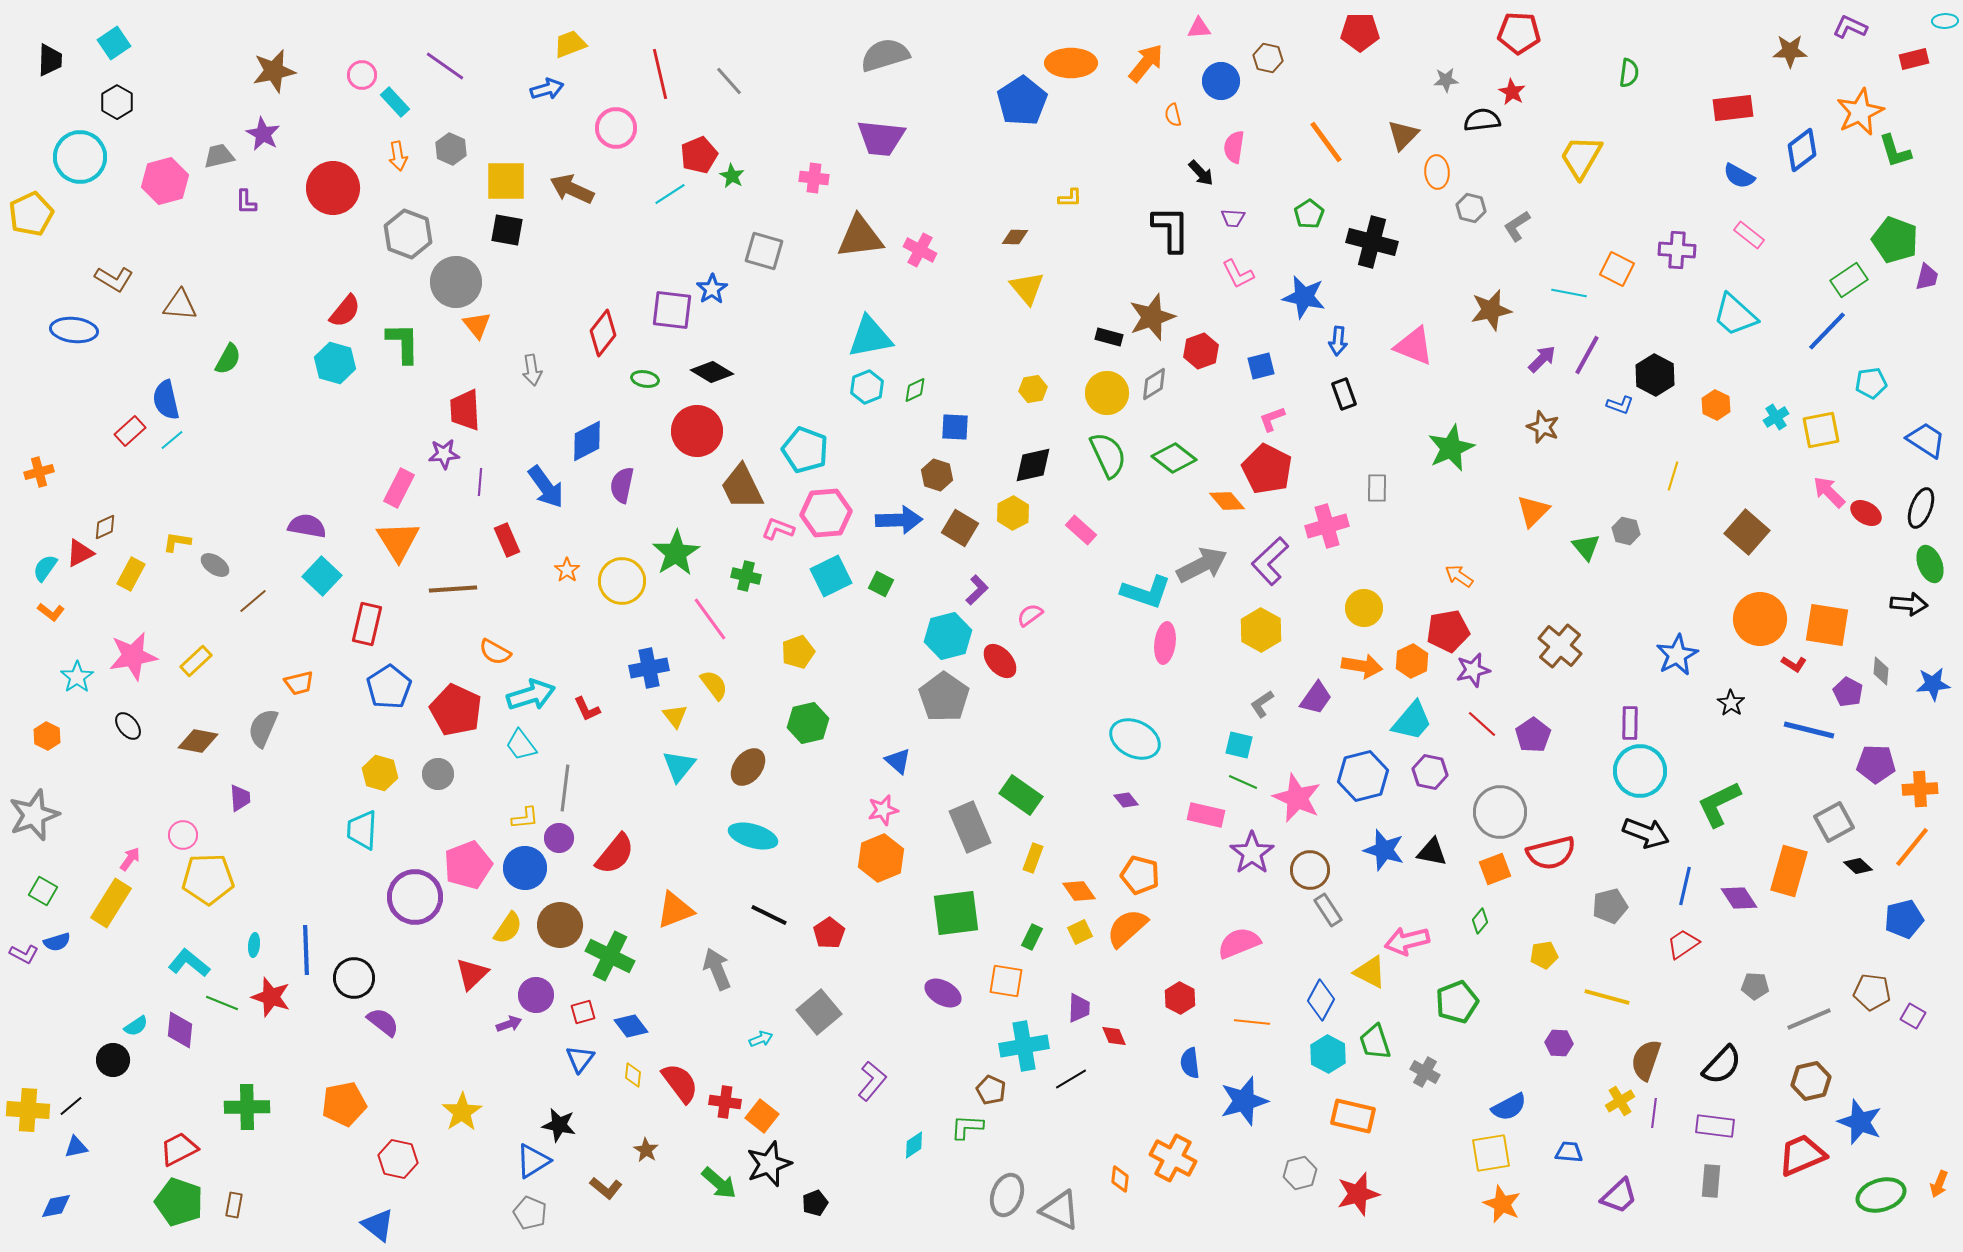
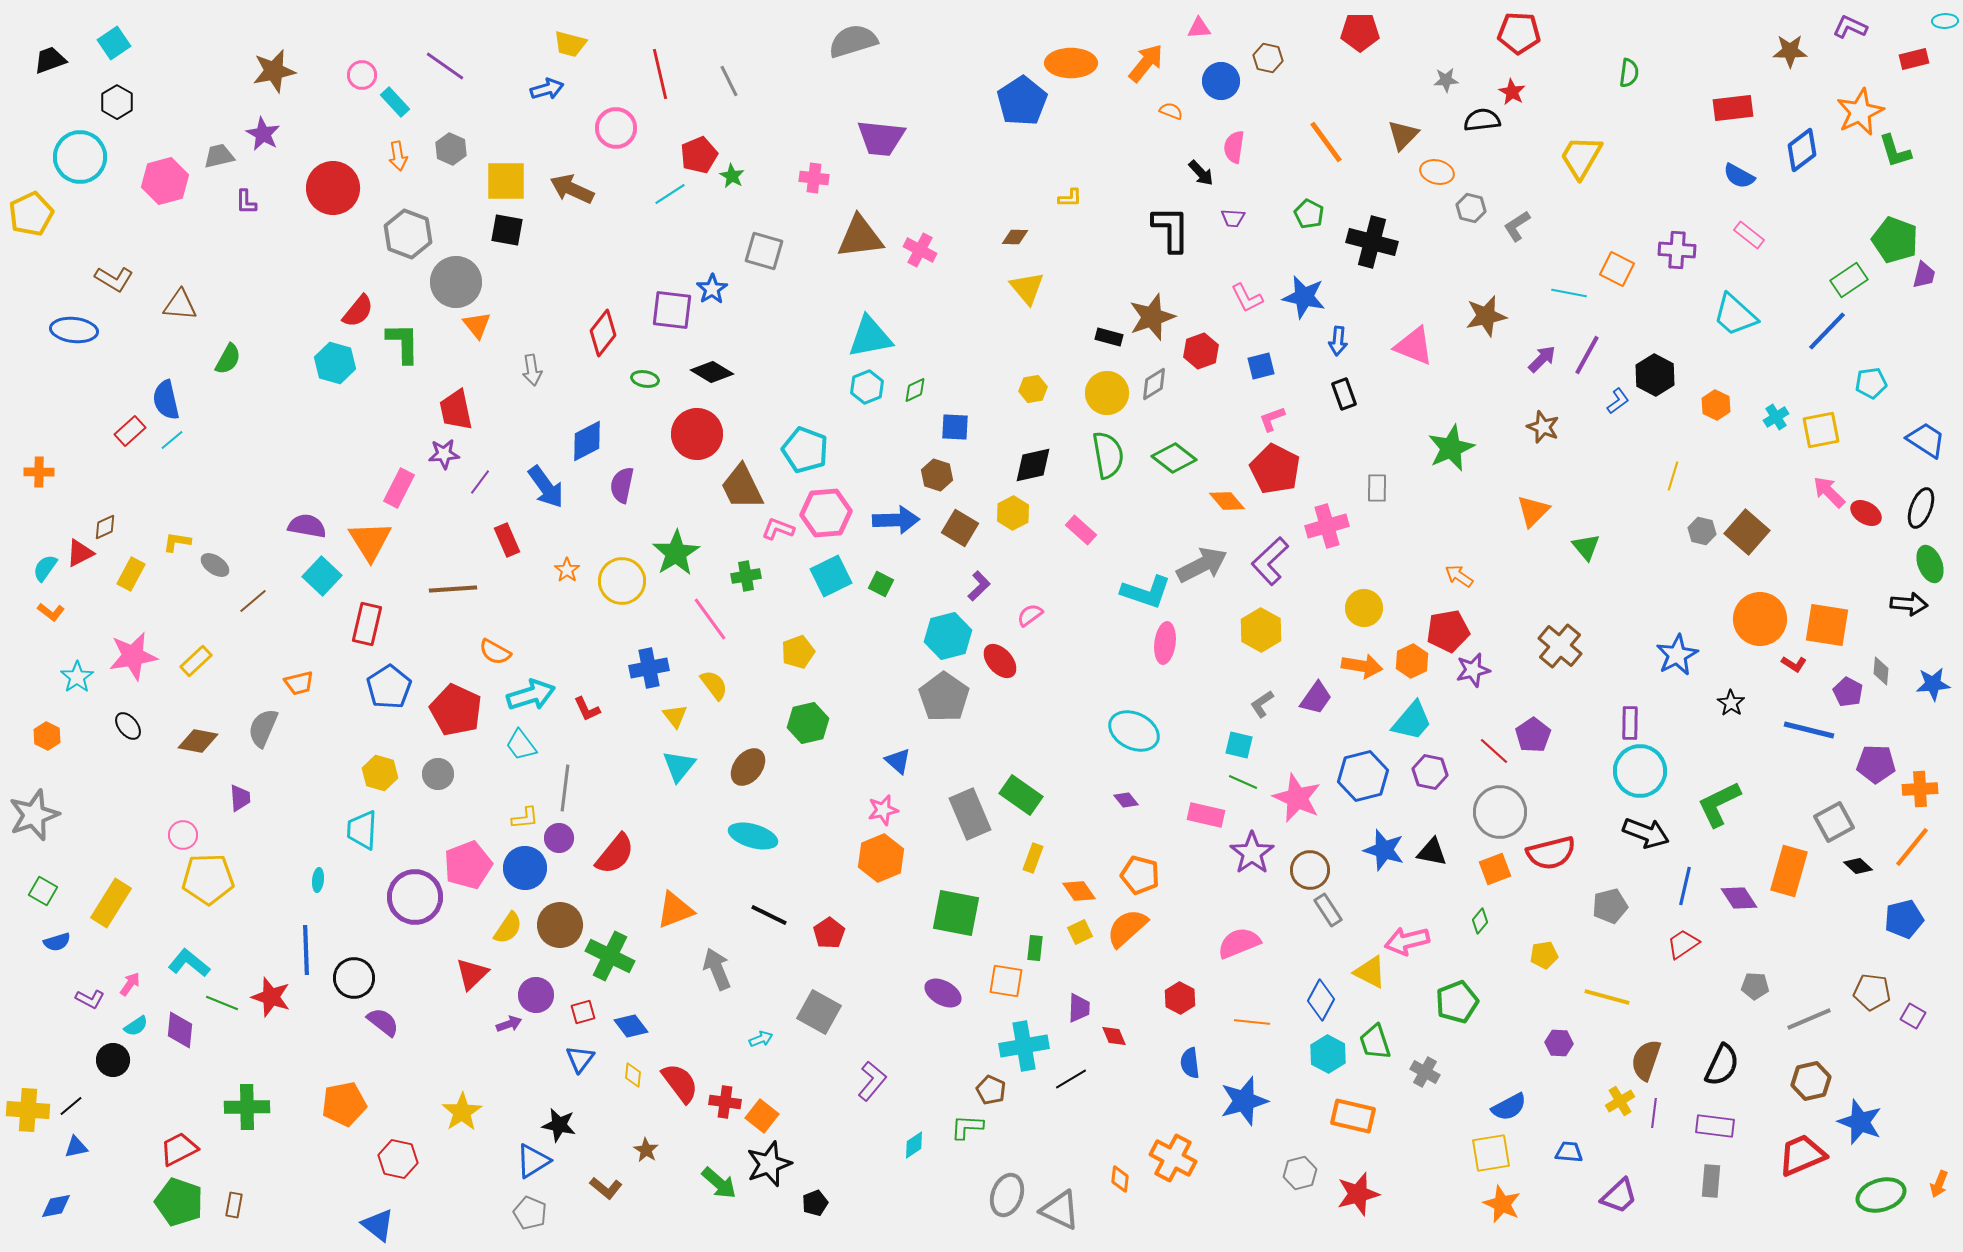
yellow trapezoid at (570, 44): rotated 144 degrees counterclockwise
gray semicircle at (885, 55): moved 32 px left, 14 px up
black trapezoid at (50, 60): rotated 112 degrees counterclockwise
gray line at (729, 81): rotated 16 degrees clockwise
orange semicircle at (1173, 115): moved 2 px left, 4 px up; rotated 125 degrees clockwise
orange ellipse at (1437, 172): rotated 72 degrees counterclockwise
green pentagon at (1309, 214): rotated 12 degrees counterclockwise
pink L-shape at (1238, 274): moved 9 px right, 24 px down
purple trapezoid at (1927, 277): moved 3 px left, 2 px up
brown star at (1491, 310): moved 5 px left, 6 px down
red semicircle at (345, 311): moved 13 px right
blue L-shape at (1620, 405): moved 2 px left, 4 px up; rotated 56 degrees counterclockwise
red trapezoid at (465, 410): moved 9 px left; rotated 9 degrees counterclockwise
red circle at (697, 431): moved 3 px down
green semicircle at (1108, 455): rotated 15 degrees clockwise
red pentagon at (1267, 469): moved 8 px right
orange cross at (39, 472): rotated 16 degrees clockwise
purple line at (480, 482): rotated 32 degrees clockwise
blue arrow at (899, 520): moved 3 px left
gray hexagon at (1626, 531): moved 76 px right
orange triangle at (398, 541): moved 28 px left
green cross at (746, 576): rotated 24 degrees counterclockwise
purple L-shape at (977, 590): moved 2 px right, 4 px up
red line at (1482, 724): moved 12 px right, 27 px down
cyan ellipse at (1135, 739): moved 1 px left, 8 px up
gray rectangle at (970, 827): moved 13 px up
pink arrow at (130, 859): moved 125 px down
green square at (956, 913): rotated 18 degrees clockwise
green rectangle at (1032, 937): moved 3 px right, 11 px down; rotated 20 degrees counterclockwise
cyan ellipse at (254, 945): moved 64 px right, 65 px up
purple L-shape at (24, 954): moved 66 px right, 45 px down
gray square at (819, 1012): rotated 21 degrees counterclockwise
black semicircle at (1722, 1065): rotated 18 degrees counterclockwise
